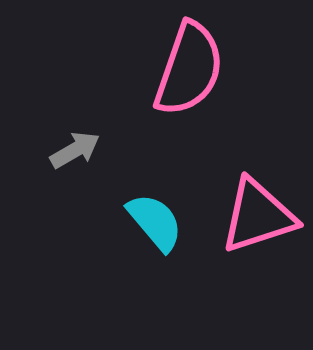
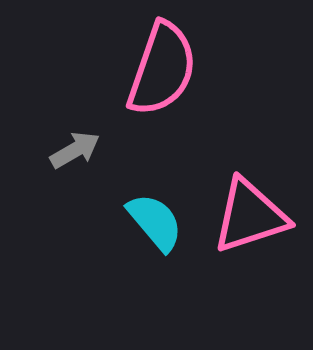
pink semicircle: moved 27 px left
pink triangle: moved 8 px left
